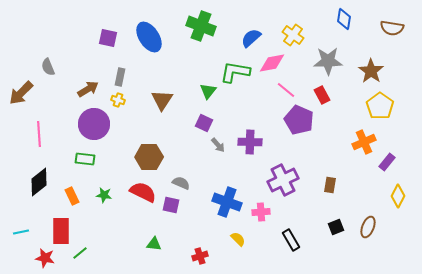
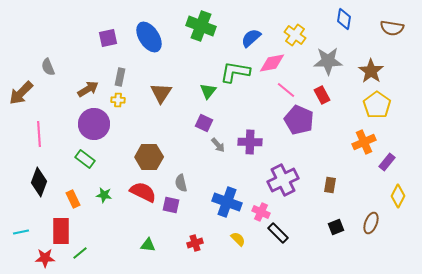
yellow cross at (293, 35): moved 2 px right
purple square at (108, 38): rotated 24 degrees counterclockwise
yellow cross at (118, 100): rotated 16 degrees counterclockwise
brown triangle at (162, 100): moved 1 px left, 7 px up
yellow pentagon at (380, 106): moved 3 px left, 1 px up
green rectangle at (85, 159): rotated 30 degrees clockwise
black diamond at (39, 182): rotated 32 degrees counterclockwise
gray semicircle at (181, 183): rotated 126 degrees counterclockwise
orange rectangle at (72, 196): moved 1 px right, 3 px down
pink cross at (261, 212): rotated 30 degrees clockwise
brown ellipse at (368, 227): moved 3 px right, 4 px up
black rectangle at (291, 240): moved 13 px left, 7 px up; rotated 15 degrees counterclockwise
green triangle at (154, 244): moved 6 px left, 1 px down
red cross at (200, 256): moved 5 px left, 13 px up
red star at (45, 258): rotated 12 degrees counterclockwise
